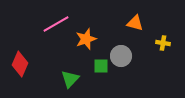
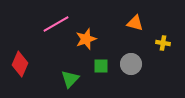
gray circle: moved 10 px right, 8 px down
